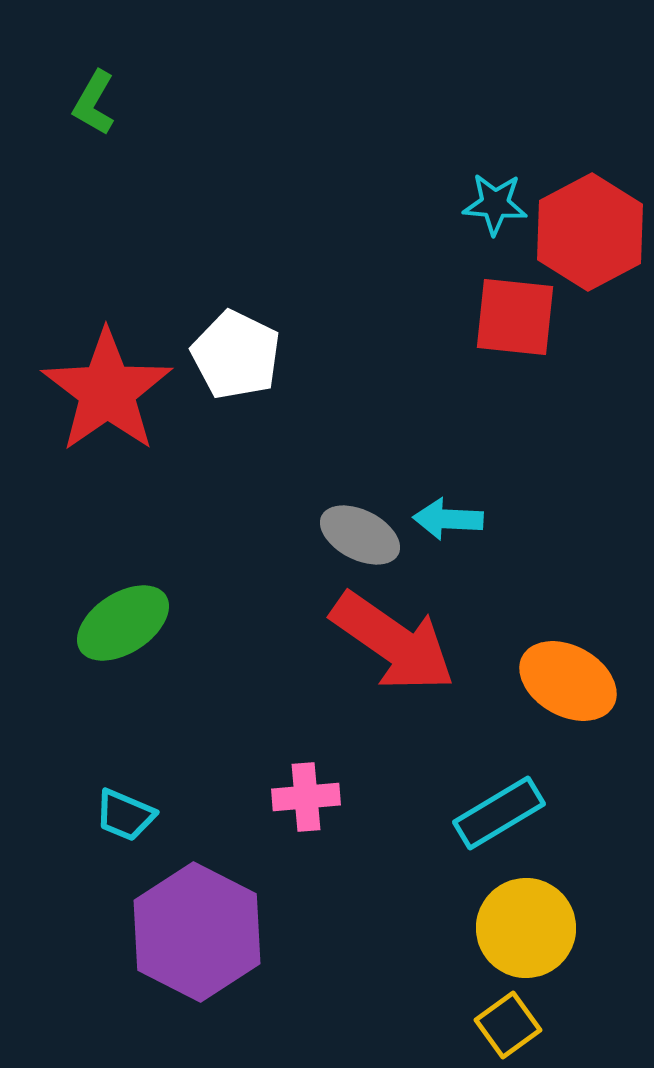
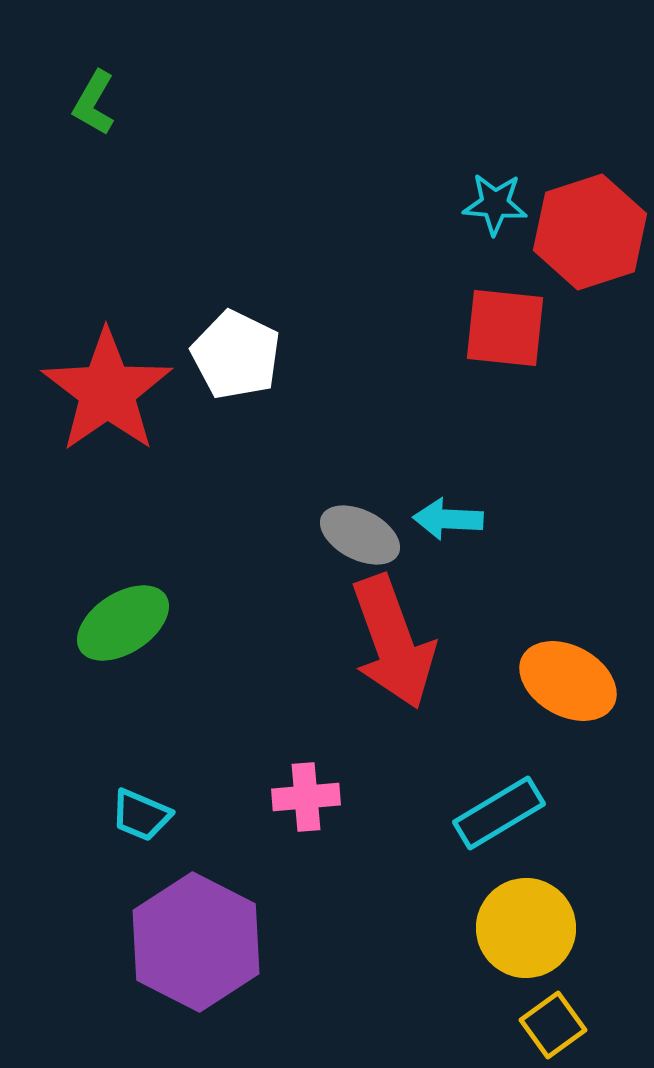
red hexagon: rotated 10 degrees clockwise
red square: moved 10 px left, 11 px down
red arrow: rotated 35 degrees clockwise
cyan trapezoid: moved 16 px right
purple hexagon: moved 1 px left, 10 px down
yellow square: moved 45 px right
